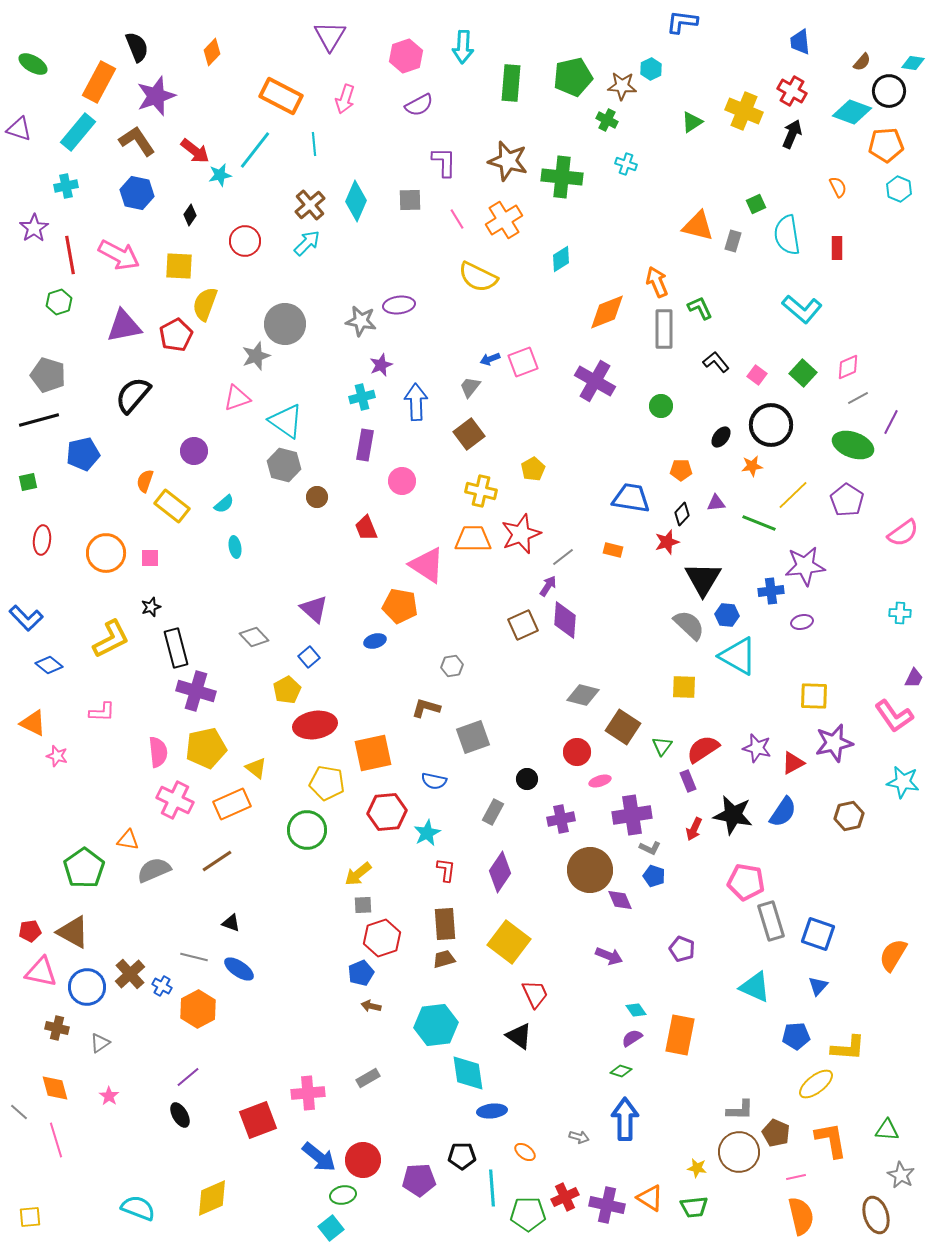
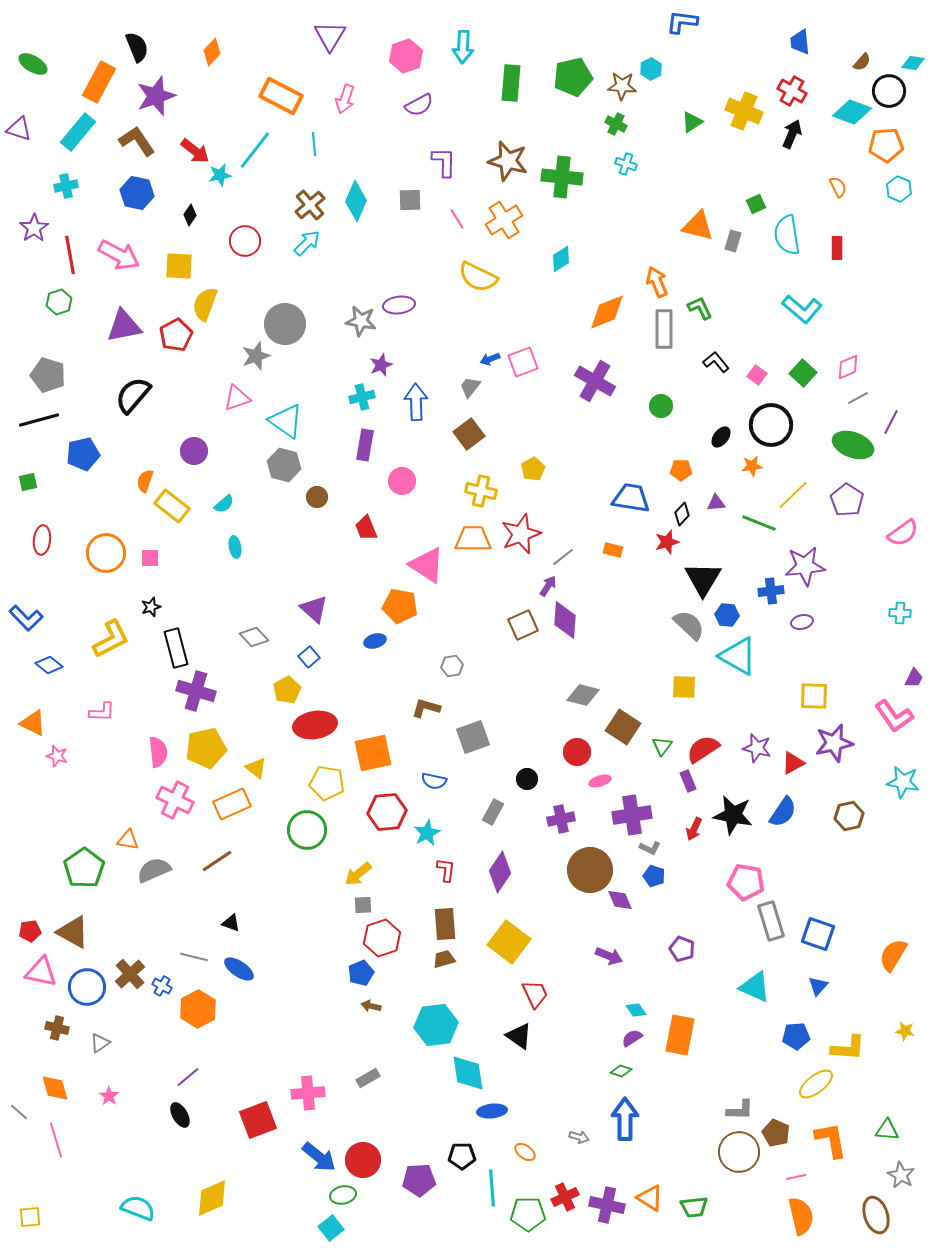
green cross at (607, 120): moved 9 px right, 4 px down
yellow star at (697, 1168): moved 208 px right, 137 px up
